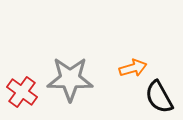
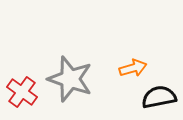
gray star: rotated 18 degrees clockwise
black semicircle: rotated 108 degrees clockwise
